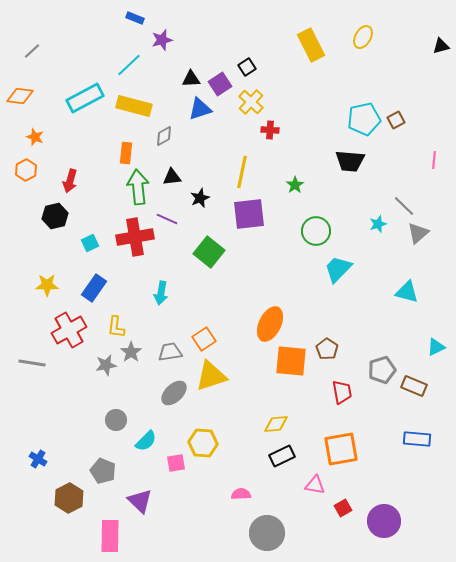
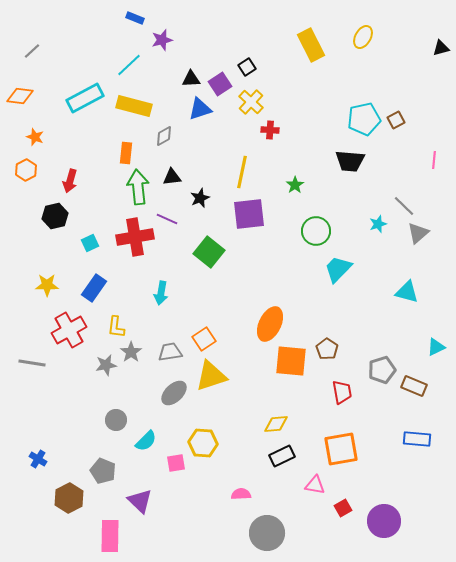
black triangle at (441, 46): moved 2 px down
